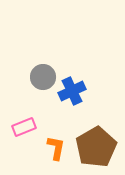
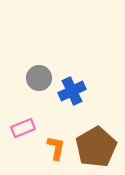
gray circle: moved 4 px left, 1 px down
pink rectangle: moved 1 px left, 1 px down
